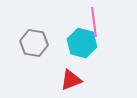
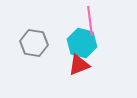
pink line: moved 4 px left, 1 px up
red triangle: moved 8 px right, 15 px up
